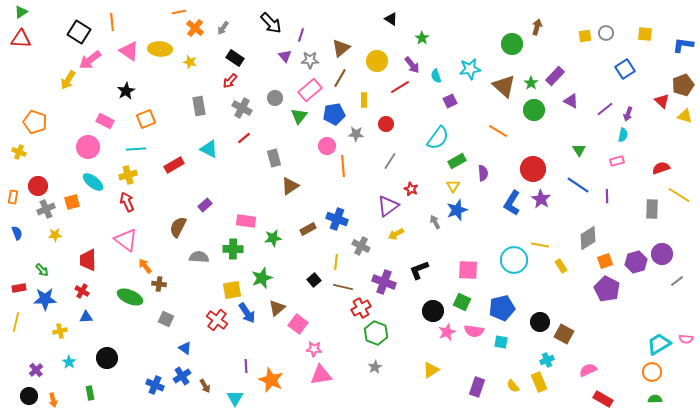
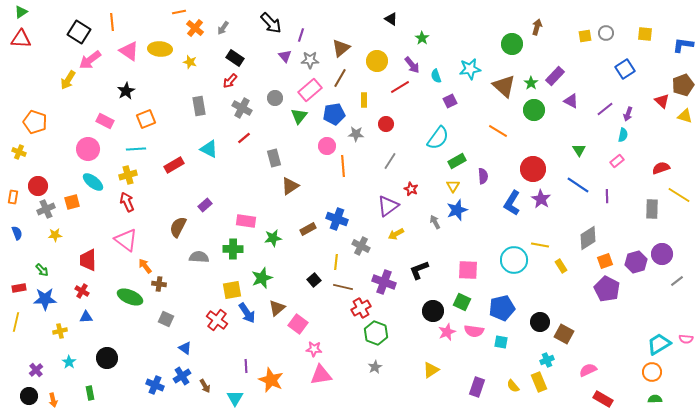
pink circle at (88, 147): moved 2 px down
pink rectangle at (617, 161): rotated 24 degrees counterclockwise
purple semicircle at (483, 173): moved 3 px down
